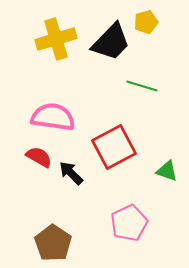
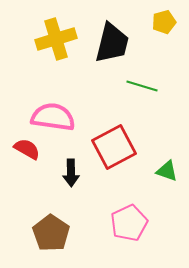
yellow pentagon: moved 18 px right
black trapezoid: moved 1 px right, 1 px down; rotated 30 degrees counterclockwise
red semicircle: moved 12 px left, 8 px up
black arrow: rotated 136 degrees counterclockwise
brown pentagon: moved 2 px left, 10 px up
